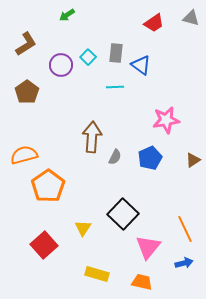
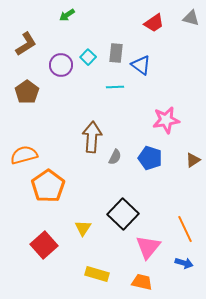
blue pentagon: rotated 30 degrees counterclockwise
blue arrow: rotated 30 degrees clockwise
